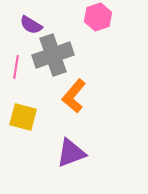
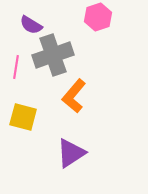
purple triangle: rotated 12 degrees counterclockwise
